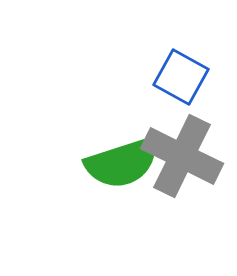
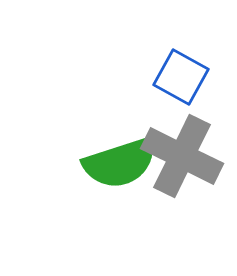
green semicircle: moved 2 px left
